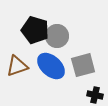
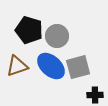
black pentagon: moved 6 px left
gray square: moved 5 px left, 2 px down
black cross: rotated 14 degrees counterclockwise
